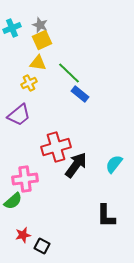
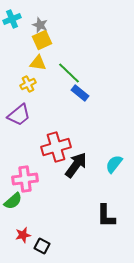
cyan cross: moved 9 px up
yellow cross: moved 1 px left, 1 px down
blue rectangle: moved 1 px up
